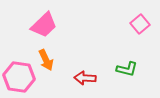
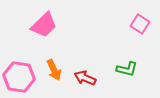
pink square: rotated 18 degrees counterclockwise
orange arrow: moved 8 px right, 10 px down
red arrow: rotated 20 degrees clockwise
